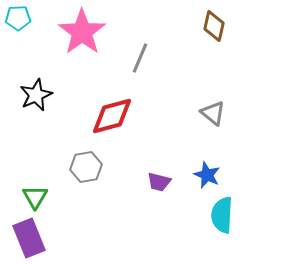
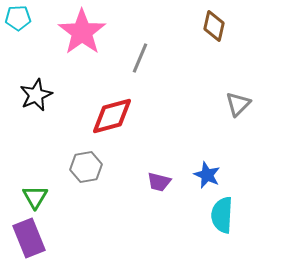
gray triangle: moved 25 px right, 9 px up; rotated 36 degrees clockwise
